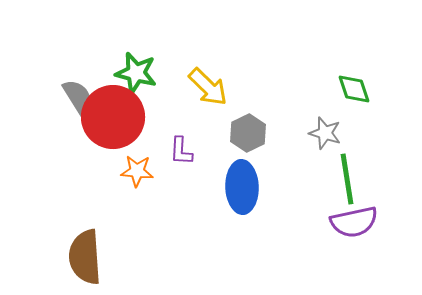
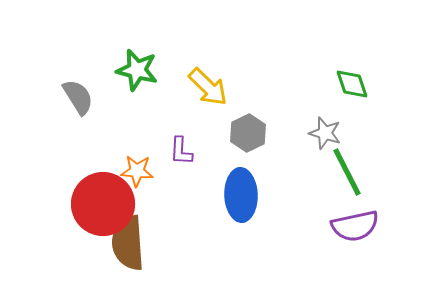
green star: moved 1 px right, 3 px up
green diamond: moved 2 px left, 5 px up
red circle: moved 10 px left, 87 px down
green line: moved 7 px up; rotated 18 degrees counterclockwise
blue ellipse: moved 1 px left, 8 px down
purple semicircle: moved 1 px right, 4 px down
brown semicircle: moved 43 px right, 14 px up
